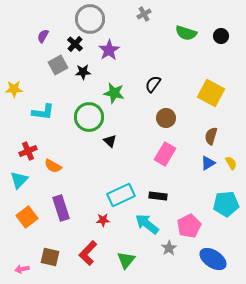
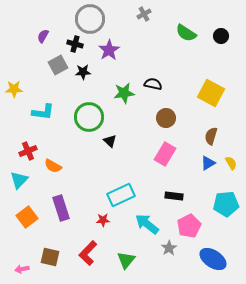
green semicircle: rotated 15 degrees clockwise
black cross: rotated 28 degrees counterclockwise
black semicircle: rotated 66 degrees clockwise
green star: moved 10 px right; rotated 20 degrees counterclockwise
black rectangle: moved 16 px right
